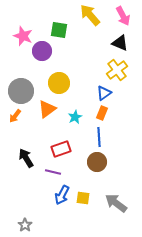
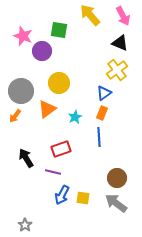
brown circle: moved 20 px right, 16 px down
